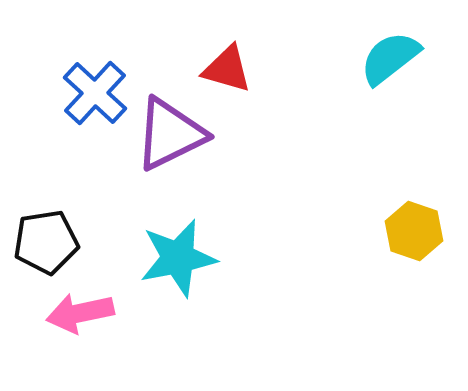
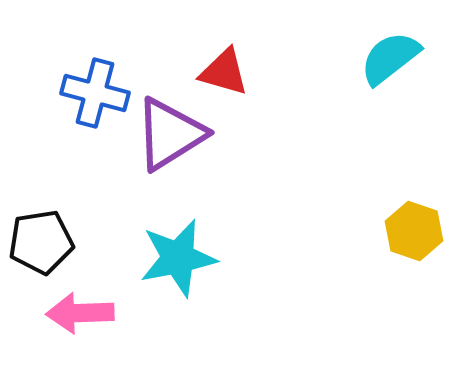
red triangle: moved 3 px left, 3 px down
blue cross: rotated 28 degrees counterclockwise
purple triangle: rotated 6 degrees counterclockwise
black pentagon: moved 5 px left
pink arrow: rotated 10 degrees clockwise
